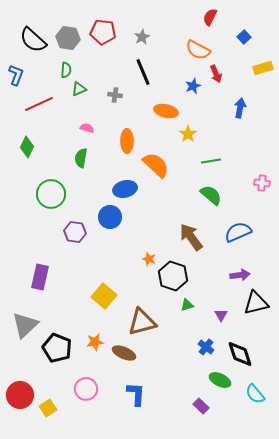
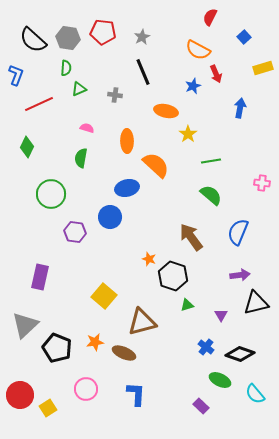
green semicircle at (66, 70): moved 2 px up
blue ellipse at (125, 189): moved 2 px right, 1 px up
blue semicircle at (238, 232): rotated 44 degrees counterclockwise
black diamond at (240, 354): rotated 52 degrees counterclockwise
